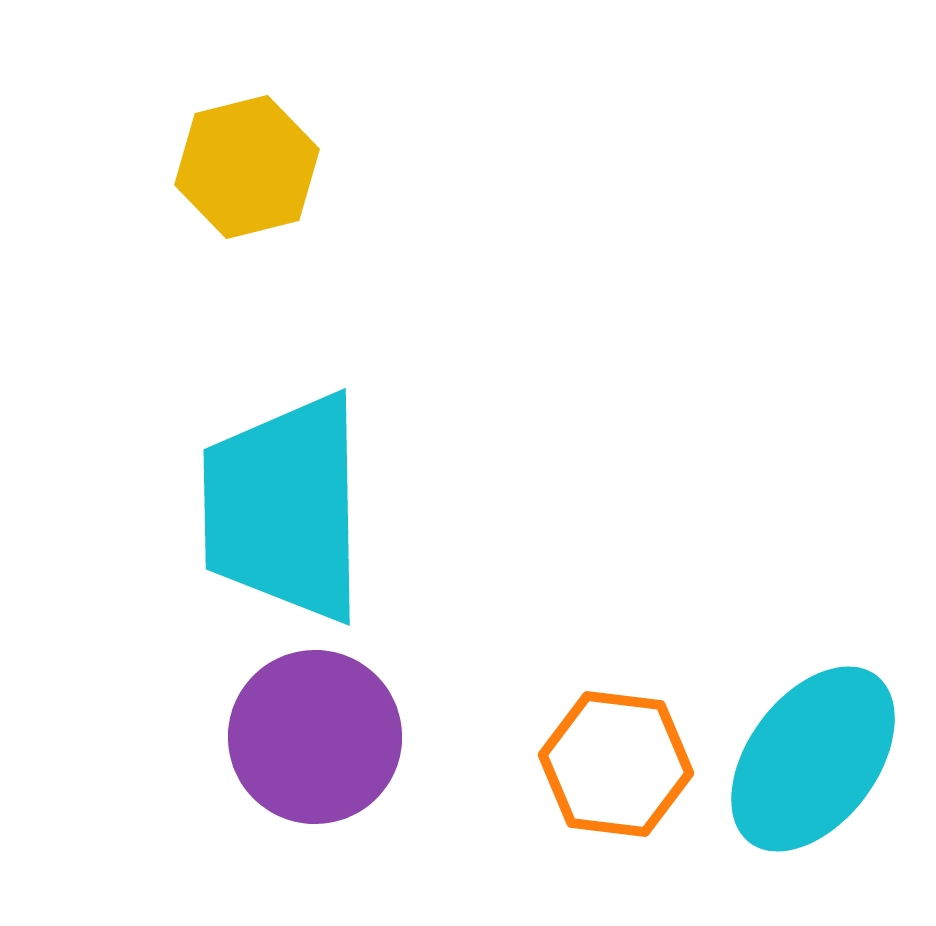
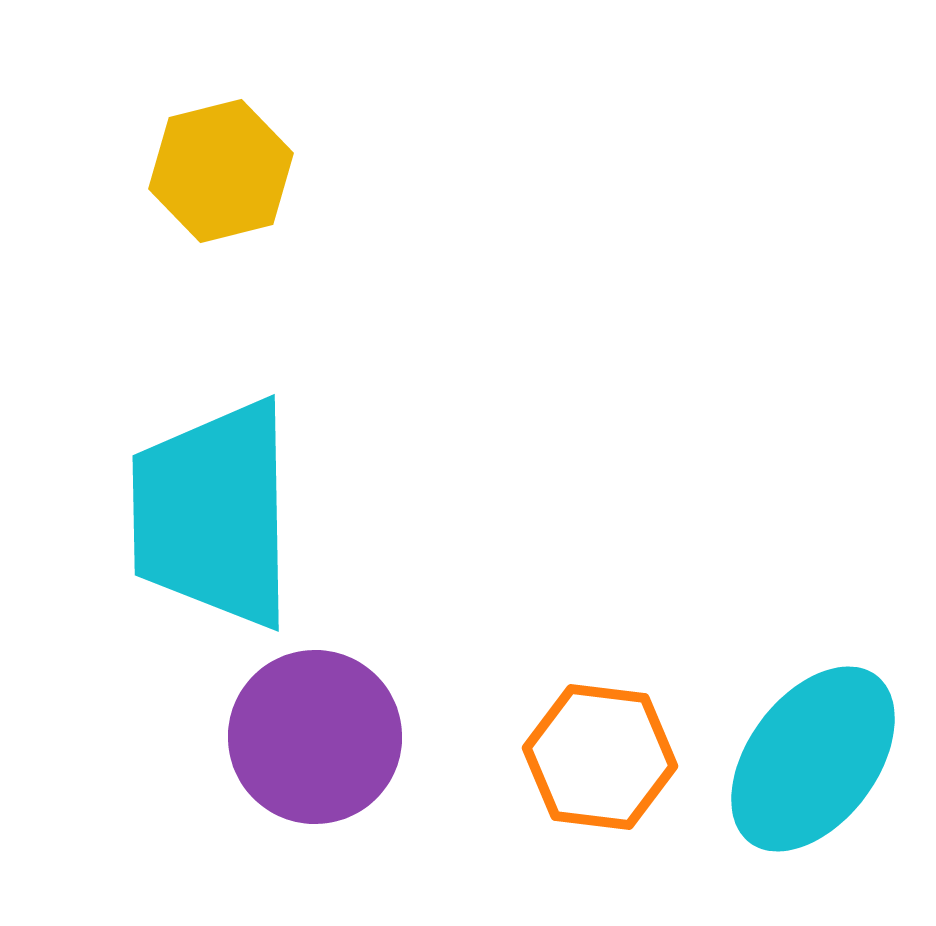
yellow hexagon: moved 26 px left, 4 px down
cyan trapezoid: moved 71 px left, 6 px down
orange hexagon: moved 16 px left, 7 px up
